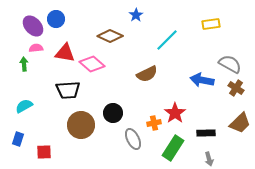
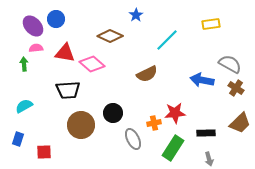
red star: rotated 30 degrees clockwise
